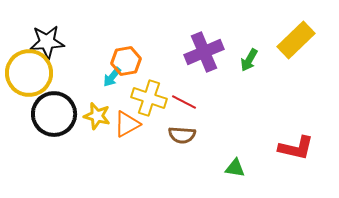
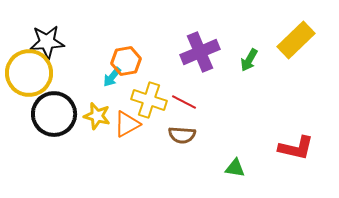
purple cross: moved 4 px left
yellow cross: moved 2 px down
